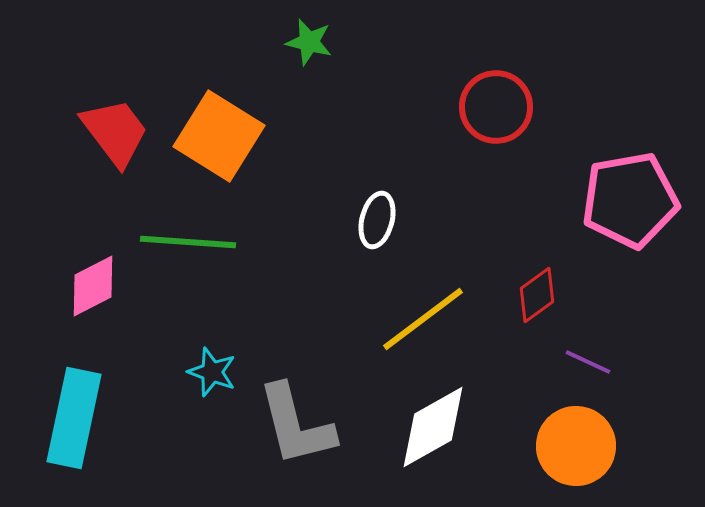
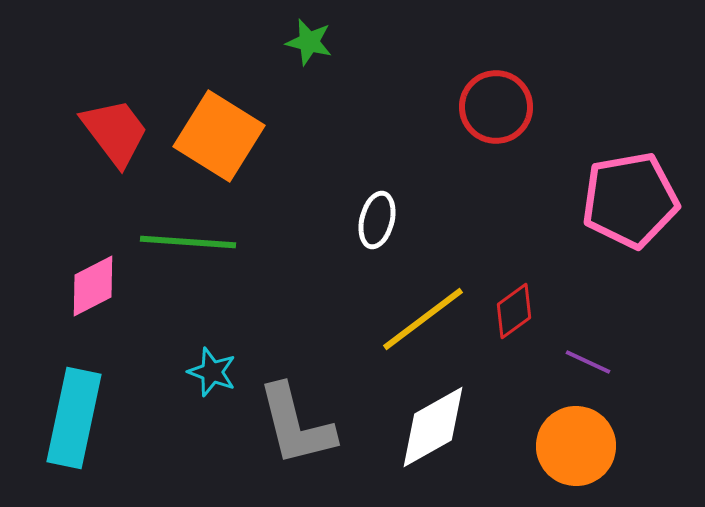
red diamond: moved 23 px left, 16 px down
